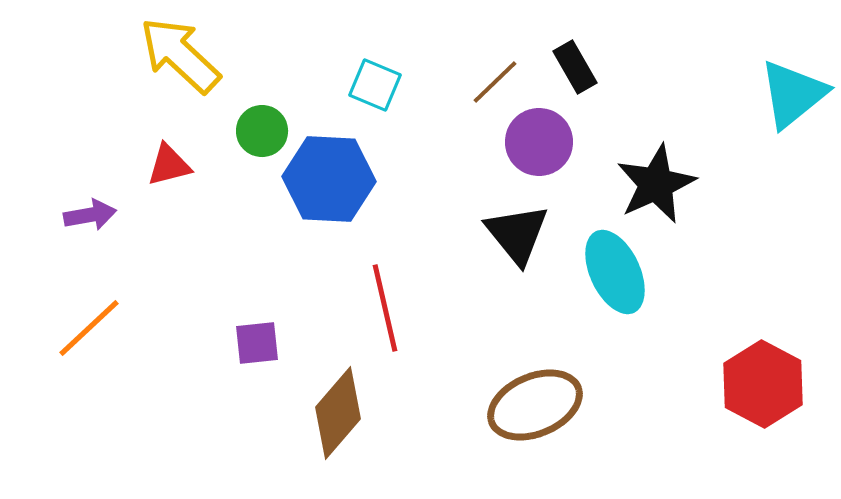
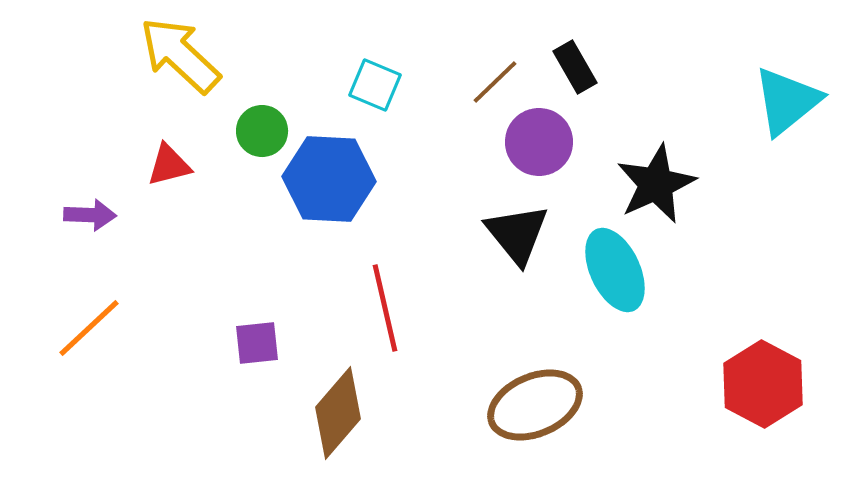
cyan triangle: moved 6 px left, 7 px down
purple arrow: rotated 12 degrees clockwise
cyan ellipse: moved 2 px up
